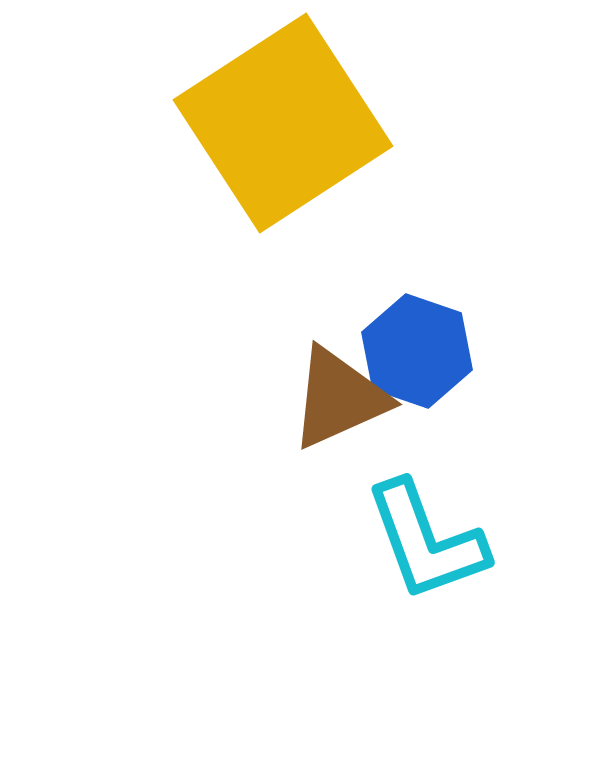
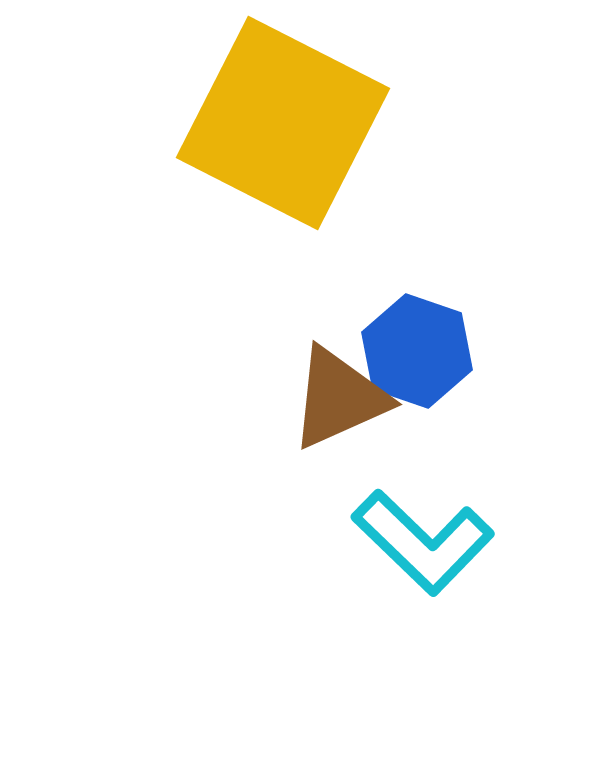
yellow square: rotated 30 degrees counterclockwise
cyan L-shape: moved 3 px left, 1 px down; rotated 26 degrees counterclockwise
